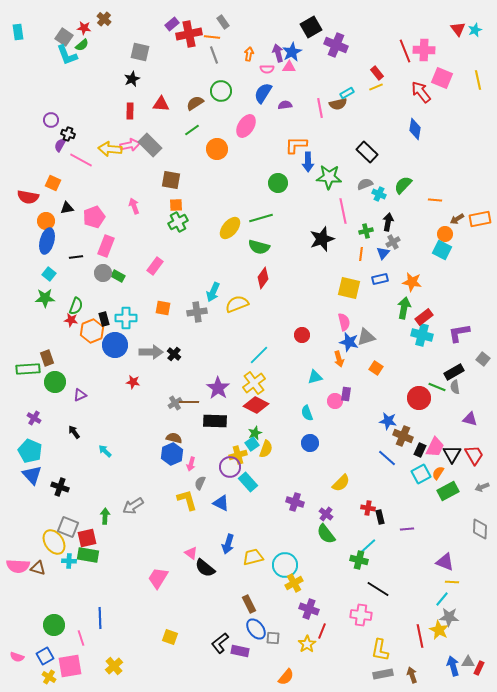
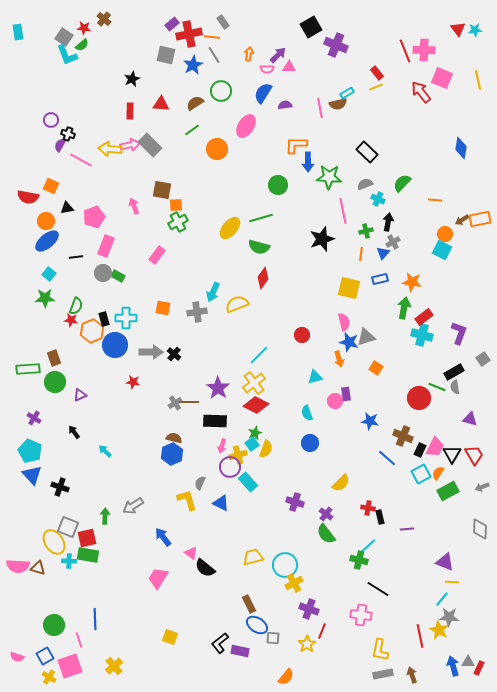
cyan star at (475, 30): rotated 16 degrees clockwise
gray square at (140, 52): moved 26 px right, 3 px down
blue star at (292, 52): moved 99 px left, 13 px down
purple arrow at (278, 53): moved 2 px down; rotated 60 degrees clockwise
gray line at (214, 55): rotated 12 degrees counterclockwise
blue diamond at (415, 129): moved 46 px right, 19 px down
brown square at (171, 180): moved 9 px left, 10 px down
orange square at (53, 183): moved 2 px left, 3 px down
green circle at (278, 183): moved 2 px down
green semicircle at (403, 185): moved 1 px left, 2 px up
cyan cross at (379, 194): moved 1 px left, 5 px down
brown arrow at (457, 219): moved 5 px right, 1 px down
blue ellipse at (47, 241): rotated 35 degrees clockwise
pink rectangle at (155, 266): moved 2 px right, 11 px up
purple L-shape at (459, 333): rotated 120 degrees clockwise
brown rectangle at (47, 358): moved 7 px right
gray square at (483, 359): rotated 16 degrees clockwise
purple rectangle at (346, 394): rotated 16 degrees counterclockwise
blue star at (388, 421): moved 18 px left
pink arrow at (191, 464): moved 31 px right, 18 px up
blue arrow at (228, 544): moved 65 px left, 7 px up; rotated 126 degrees clockwise
blue line at (100, 618): moved 5 px left, 1 px down
blue ellipse at (256, 629): moved 1 px right, 4 px up; rotated 20 degrees counterclockwise
pink line at (81, 638): moved 2 px left, 2 px down
pink square at (70, 666): rotated 10 degrees counterclockwise
